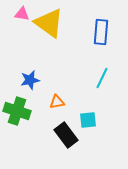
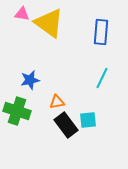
black rectangle: moved 10 px up
